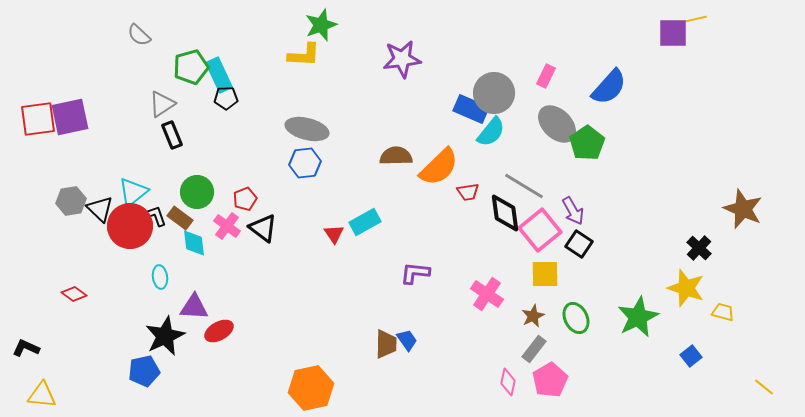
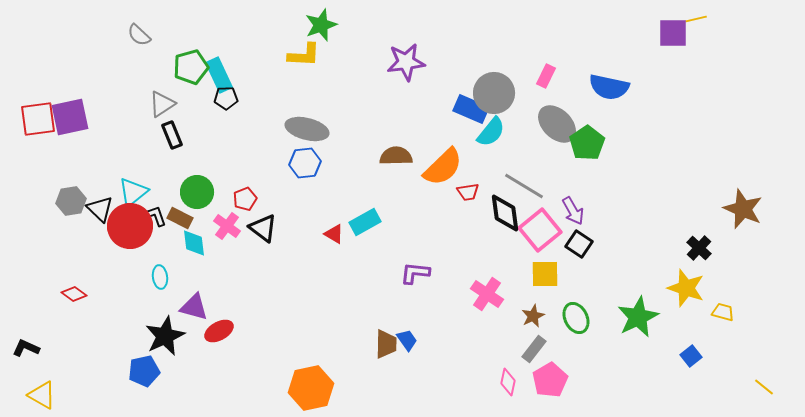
purple star at (402, 59): moved 4 px right, 3 px down
blue semicircle at (609, 87): rotated 60 degrees clockwise
orange semicircle at (439, 167): moved 4 px right
brown rectangle at (180, 218): rotated 10 degrees counterclockwise
red triangle at (334, 234): rotated 25 degrees counterclockwise
purple triangle at (194, 307): rotated 12 degrees clockwise
yellow triangle at (42, 395): rotated 24 degrees clockwise
